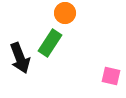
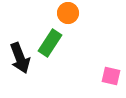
orange circle: moved 3 px right
